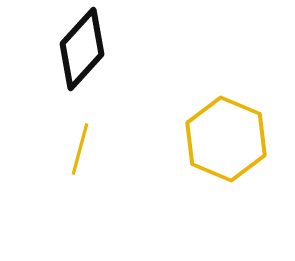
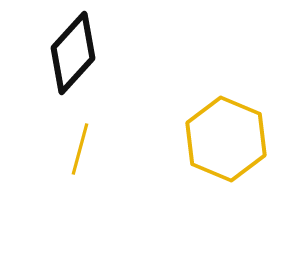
black diamond: moved 9 px left, 4 px down
